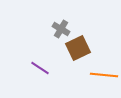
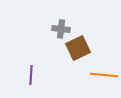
gray cross: rotated 24 degrees counterclockwise
purple line: moved 9 px left, 7 px down; rotated 60 degrees clockwise
